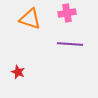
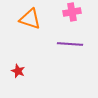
pink cross: moved 5 px right, 1 px up
red star: moved 1 px up
